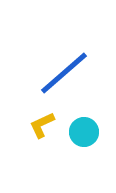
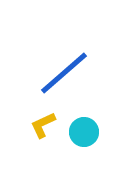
yellow L-shape: moved 1 px right
